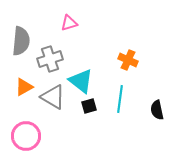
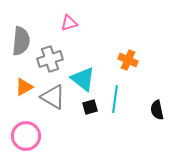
cyan triangle: moved 2 px right, 2 px up
cyan line: moved 5 px left
black square: moved 1 px right, 1 px down
